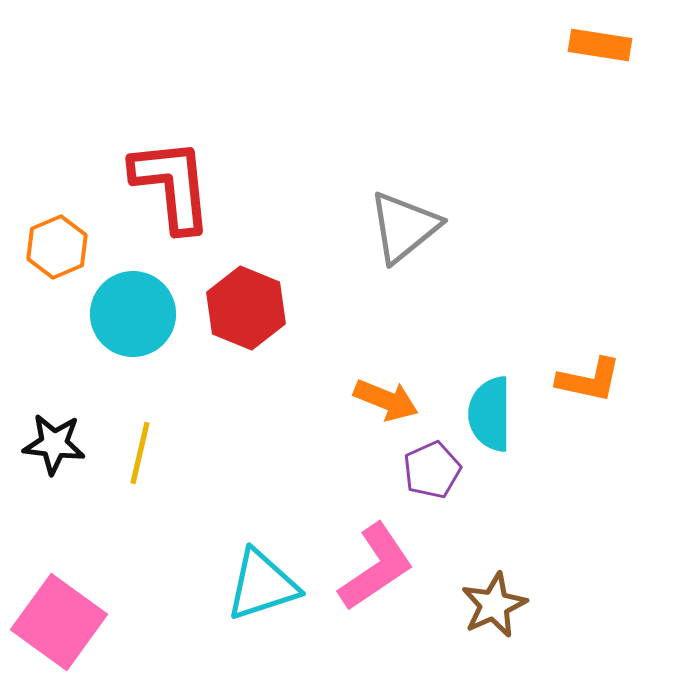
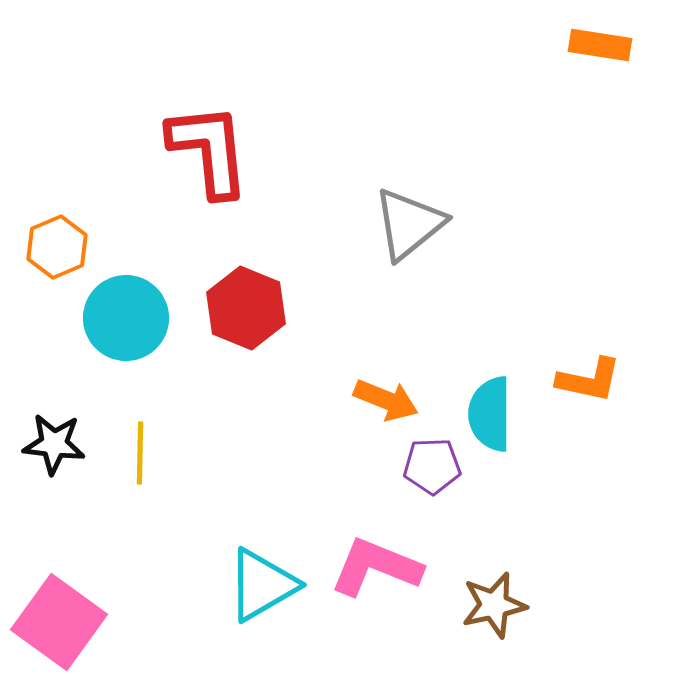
red L-shape: moved 37 px right, 35 px up
gray triangle: moved 5 px right, 3 px up
cyan circle: moved 7 px left, 4 px down
yellow line: rotated 12 degrees counterclockwise
purple pentagon: moved 4 px up; rotated 22 degrees clockwise
pink L-shape: rotated 124 degrees counterclockwise
cyan triangle: rotated 12 degrees counterclockwise
brown star: rotated 12 degrees clockwise
